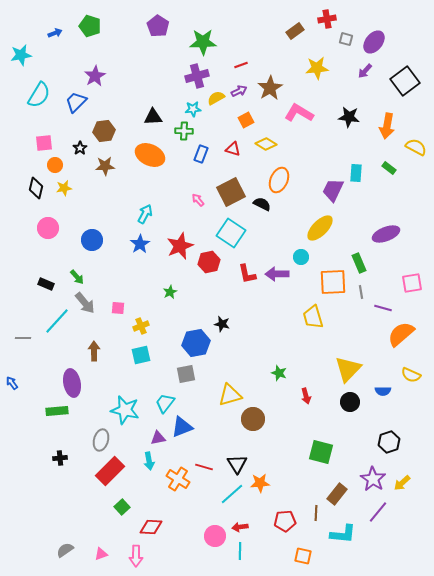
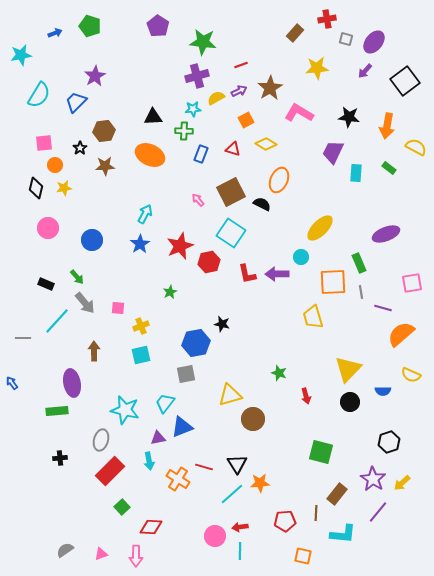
brown rectangle at (295, 31): moved 2 px down; rotated 12 degrees counterclockwise
green star at (203, 42): rotated 8 degrees clockwise
purple trapezoid at (333, 190): moved 38 px up
